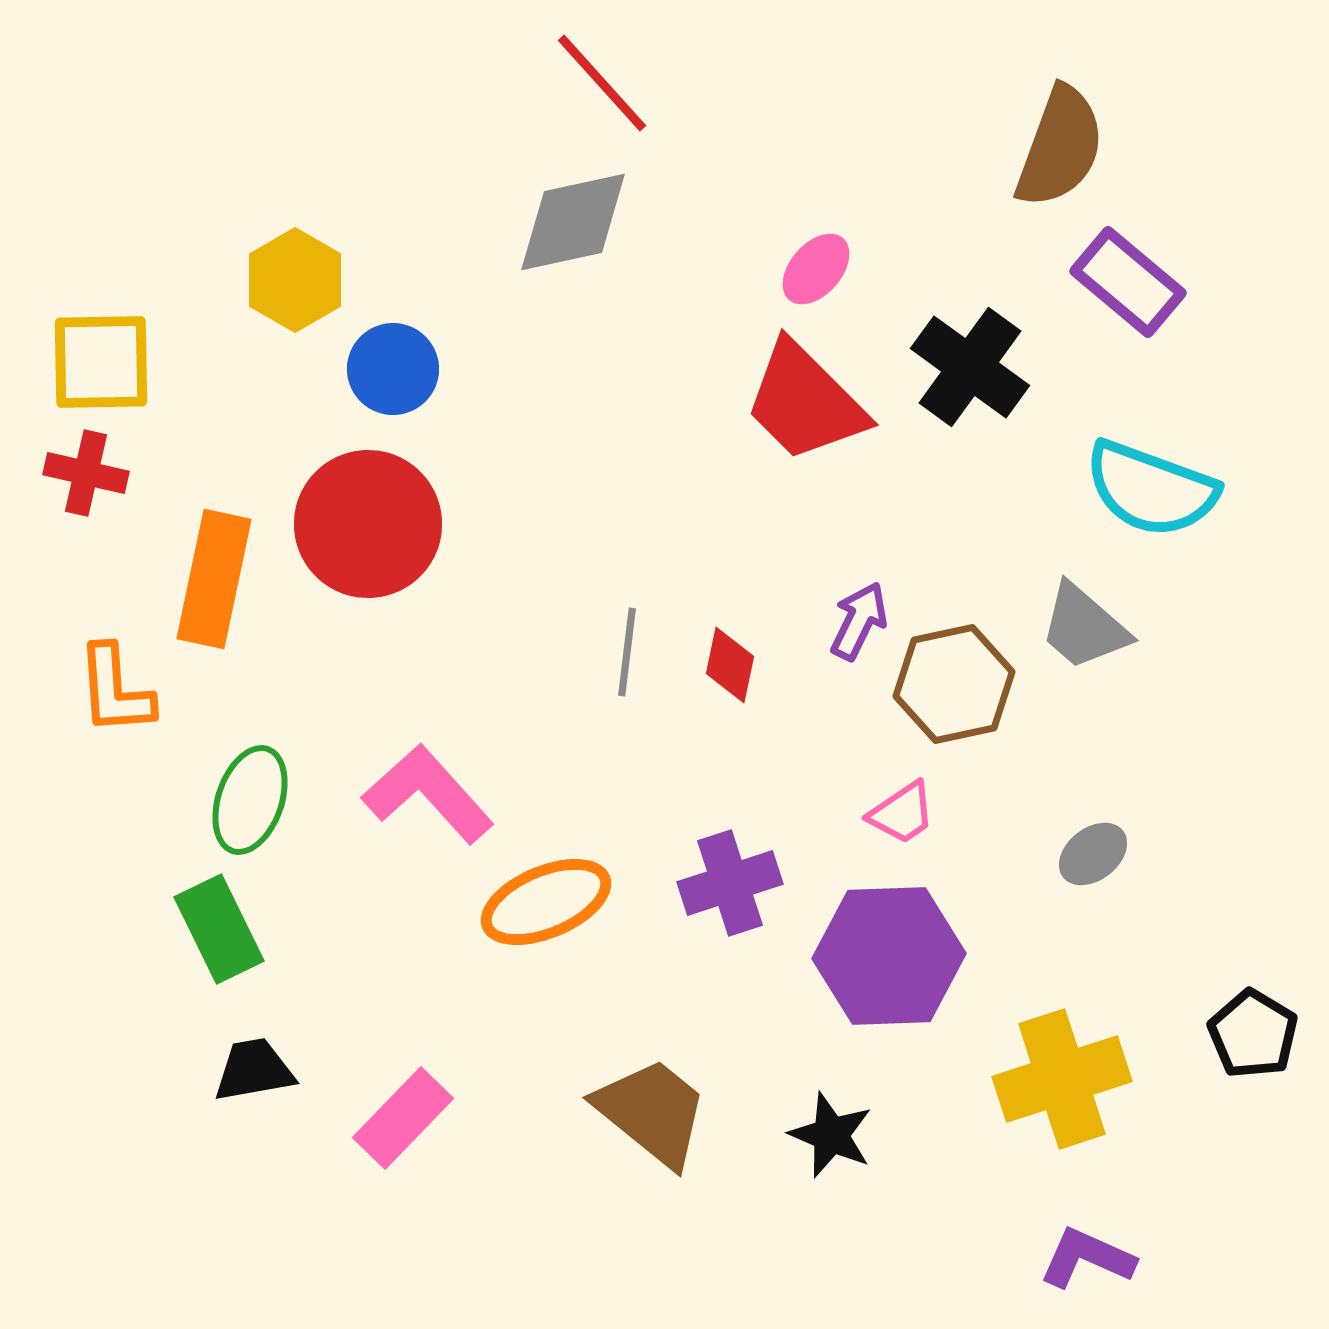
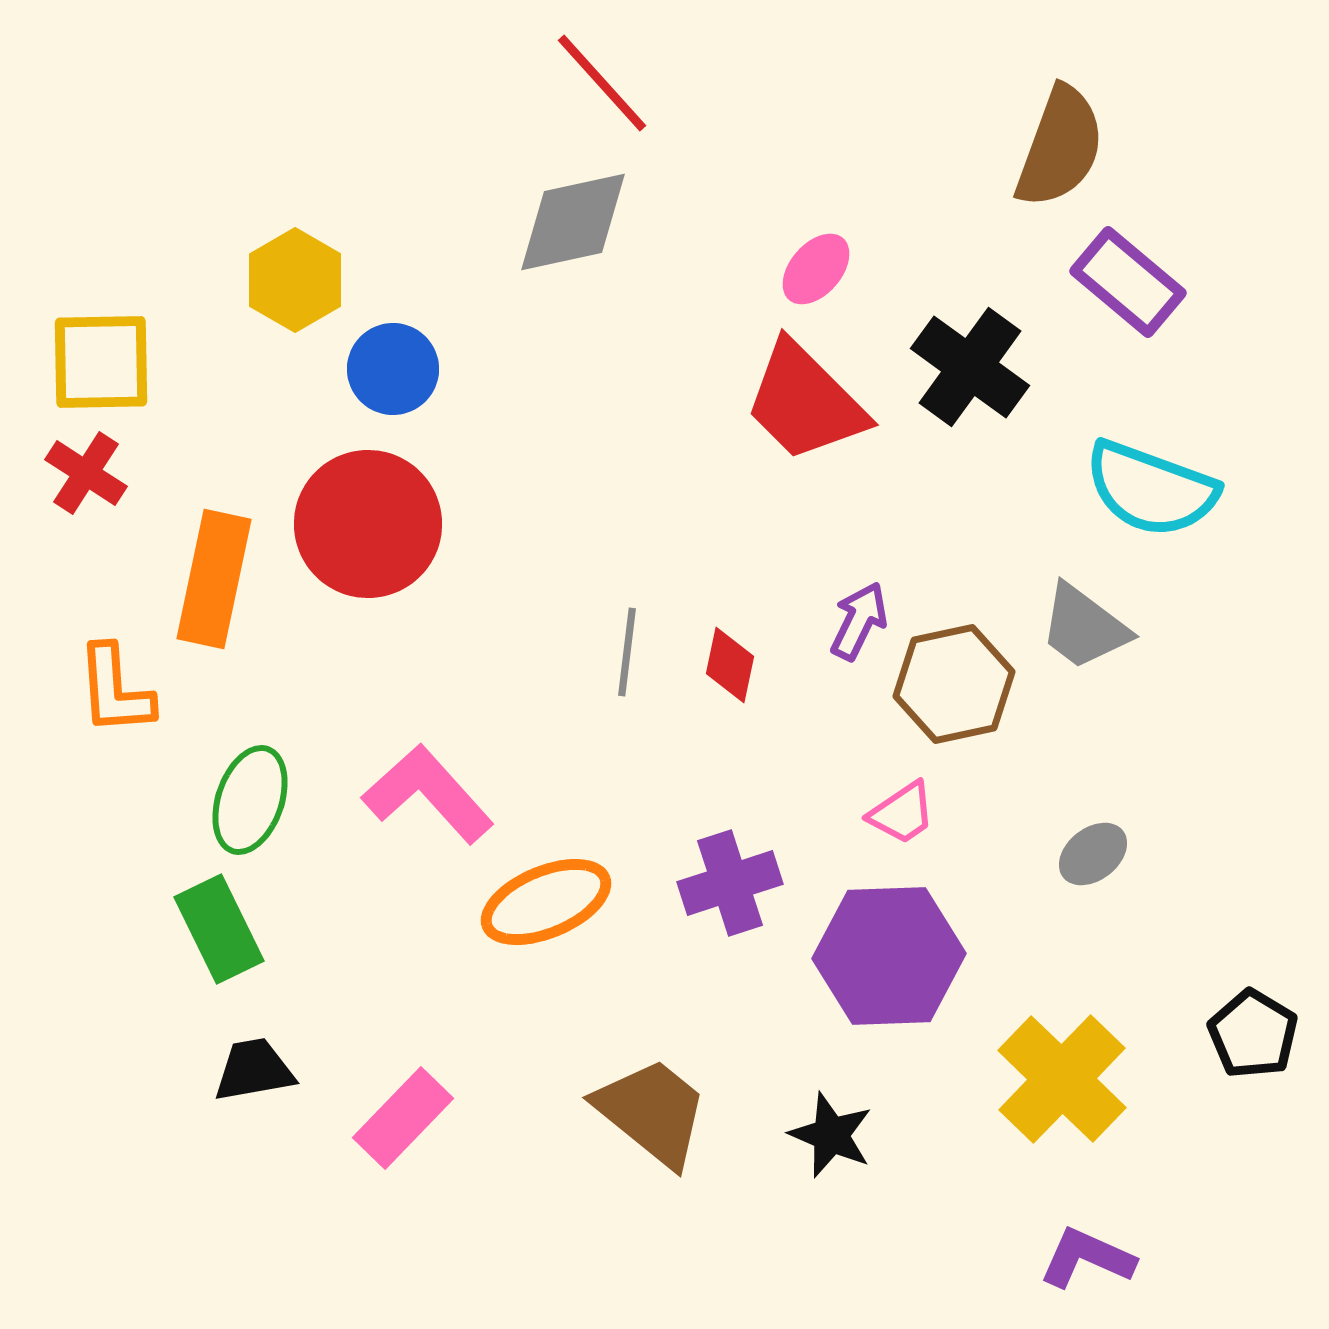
red cross: rotated 20 degrees clockwise
gray trapezoid: rotated 4 degrees counterclockwise
yellow cross: rotated 28 degrees counterclockwise
